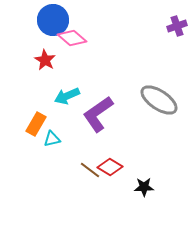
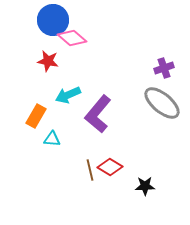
purple cross: moved 13 px left, 42 px down
red star: moved 3 px right, 1 px down; rotated 20 degrees counterclockwise
cyan arrow: moved 1 px right, 1 px up
gray ellipse: moved 3 px right, 3 px down; rotated 6 degrees clockwise
purple L-shape: rotated 15 degrees counterclockwise
orange rectangle: moved 8 px up
cyan triangle: rotated 18 degrees clockwise
brown line: rotated 40 degrees clockwise
black star: moved 1 px right, 1 px up
